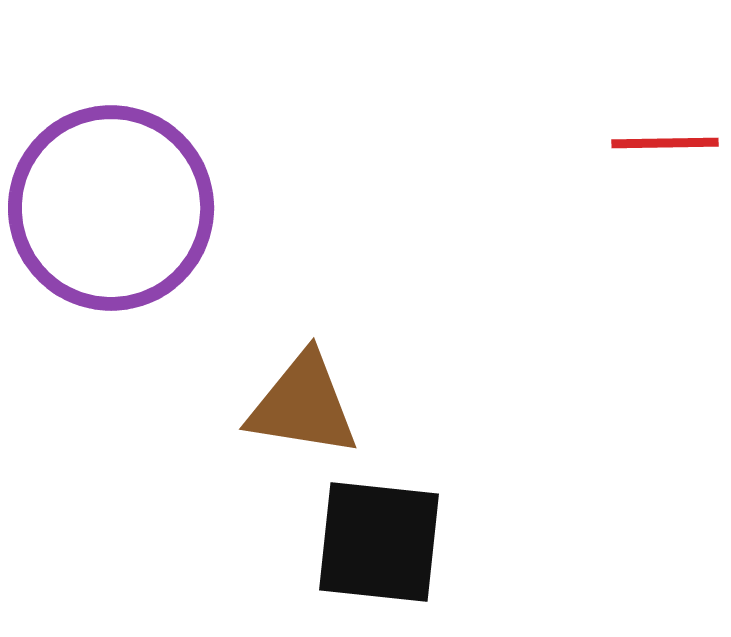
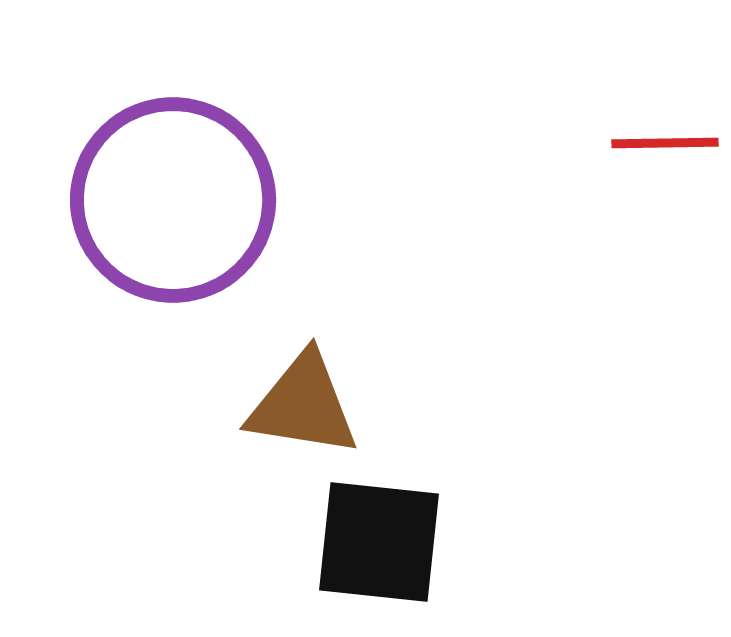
purple circle: moved 62 px right, 8 px up
